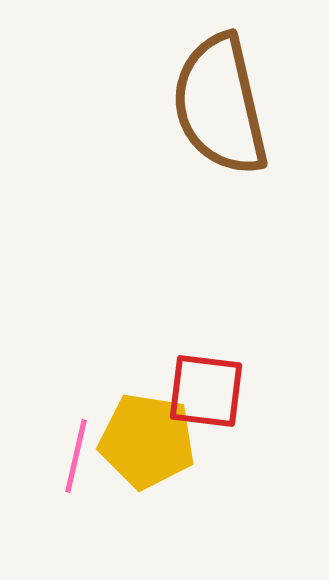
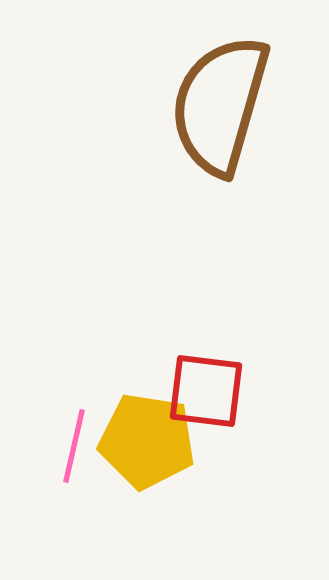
brown semicircle: rotated 29 degrees clockwise
pink line: moved 2 px left, 10 px up
